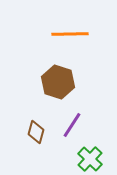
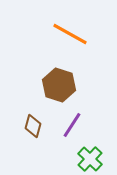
orange line: rotated 30 degrees clockwise
brown hexagon: moved 1 px right, 3 px down
brown diamond: moved 3 px left, 6 px up
